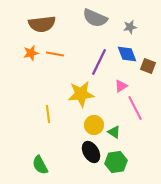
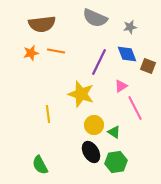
orange line: moved 1 px right, 3 px up
yellow star: rotated 24 degrees clockwise
